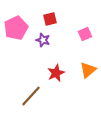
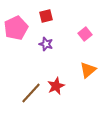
red square: moved 4 px left, 3 px up
pink square: rotated 16 degrees counterclockwise
purple star: moved 3 px right, 4 px down
red star: moved 13 px down
brown line: moved 3 px up
